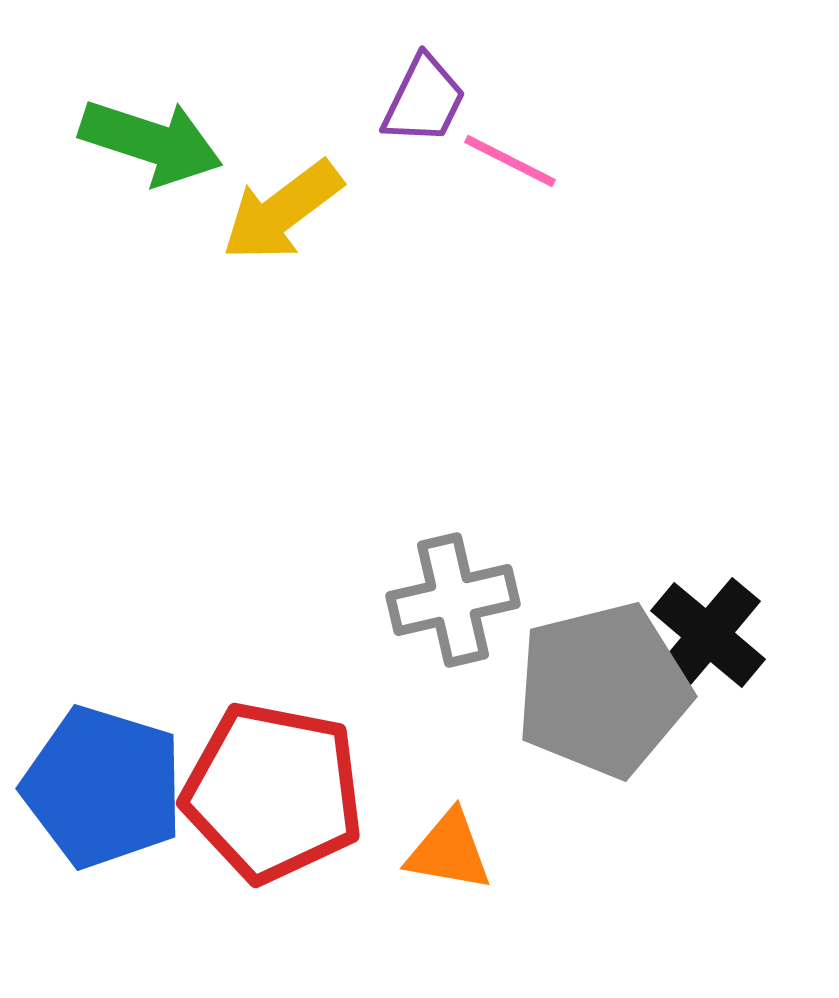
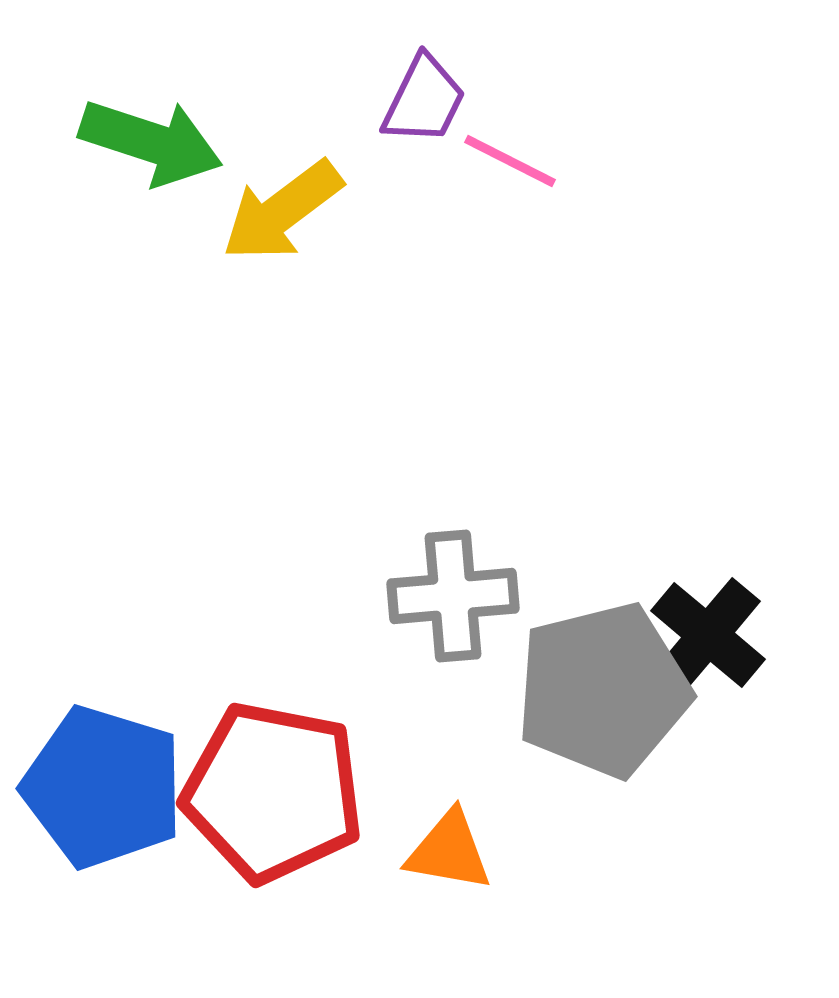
gray cross: moved 4 px up; rotated 8 degrees clockwise
